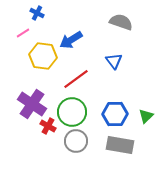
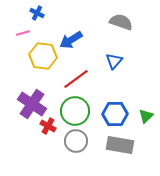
pink line: rotated 16 degrees clockwise
blue triangle: rotated 18 degrees clockwise
green circle: moved 3 px right, 1 px up
